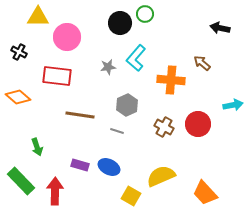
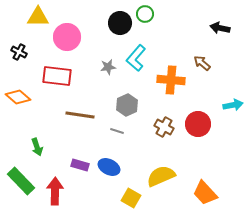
yellow square: moved 2 px down
